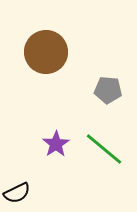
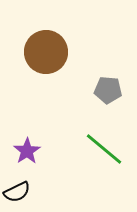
purple star: moved 29 px left, 7 px down
black semicircle: moved 1 px up
